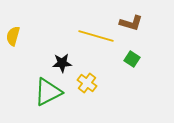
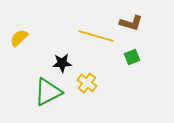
yellow semicircle: moved 6 px right, 2 px down; rotated 30 degrees clockwise
green square: moved 2 px up; rotated 35 degrees clockwise
